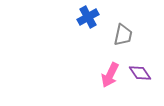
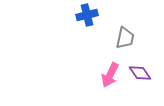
blue cross: moved 1 px left, 2 px up; rotated 15 degrees clockwise
gray trapezoid: moved 2 px right, 3 px down
